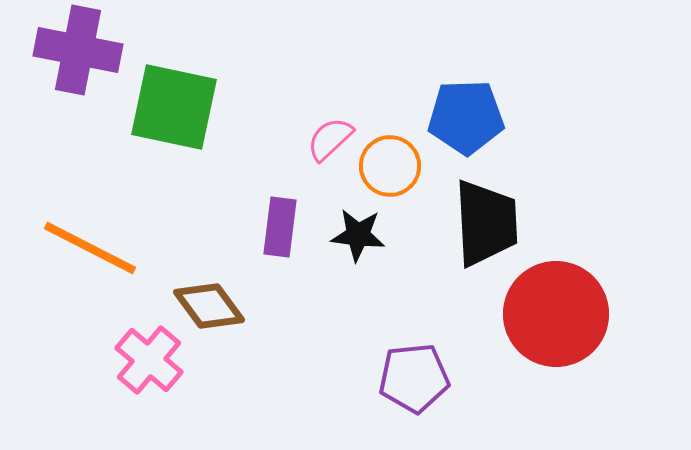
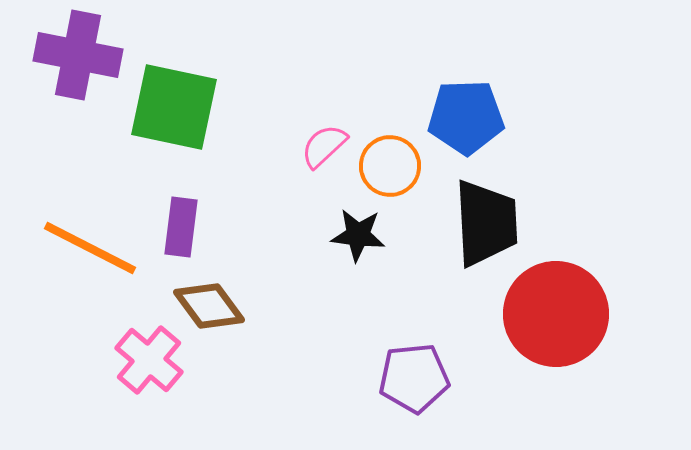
purple cross: moved 5 px down
pink semicircle: moved 6 px left, 7 px down
purple rectangle: moved 99 px left
